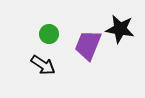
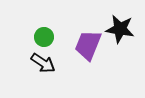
green circle: moved 5 px left, 3 px down
black arrow: moved 2 px up
